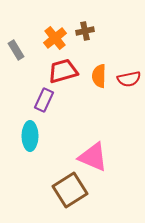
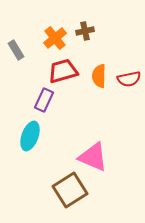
cyan ellipse: rotated 20 degrees clockwise
